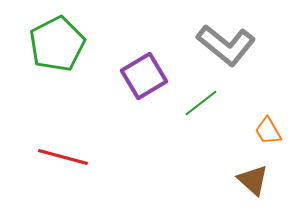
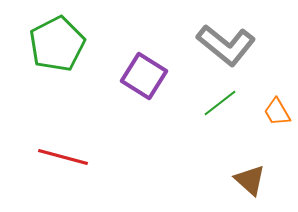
purple square: rotated 27 degrees counterclockwise
green line: moved 19 px right
orange trapezoid: moved 9 px right, 19 px up
brown triangle: moved 3 px left
